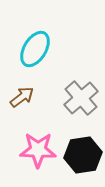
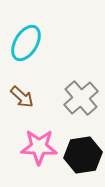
cyan ellipse: moved 9 px left, 6 px up
brown arrow: rotated 80 degrees clockwise
pink star: moved 1 px right, 3 px up
